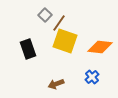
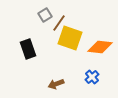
gray square: rotated 16 degrees clockwise
yellow square: moved 5 px right, 3 px up
